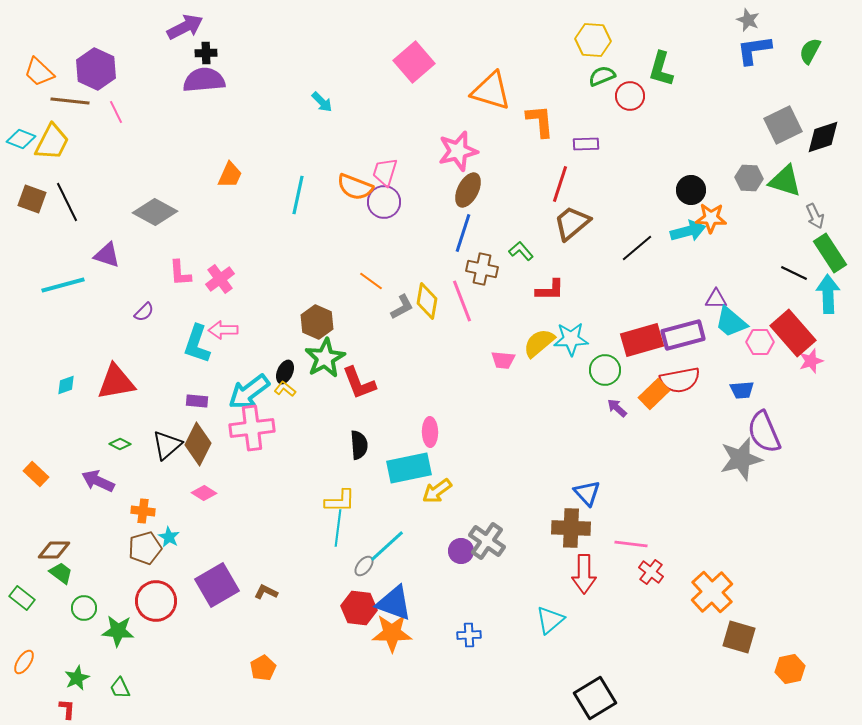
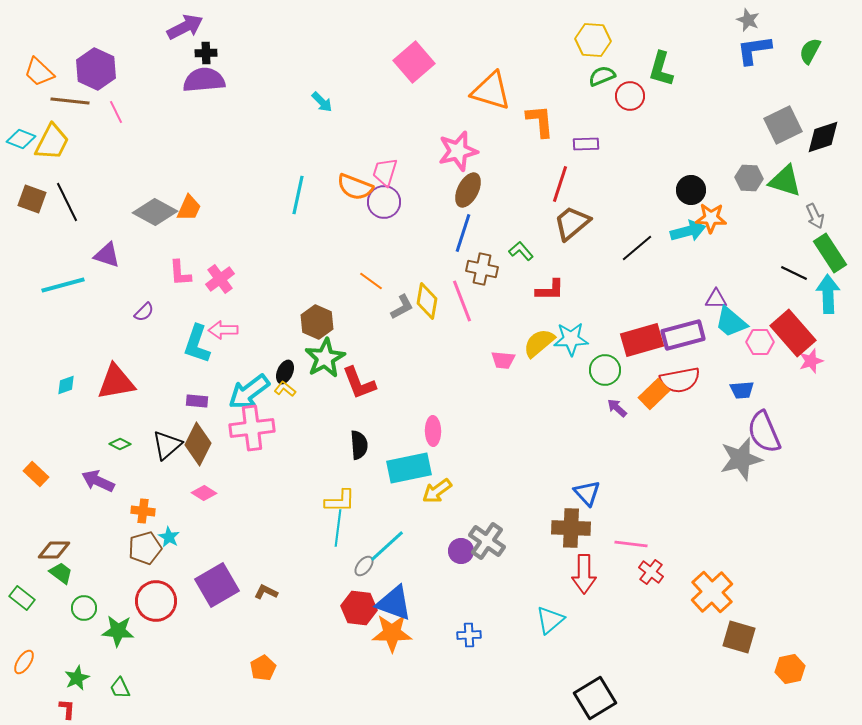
orange trapezoid at (230, 175): moved 41 px left, 33 px down
pink ellipse at (430, 432): moved 3 px right, 1 px up
